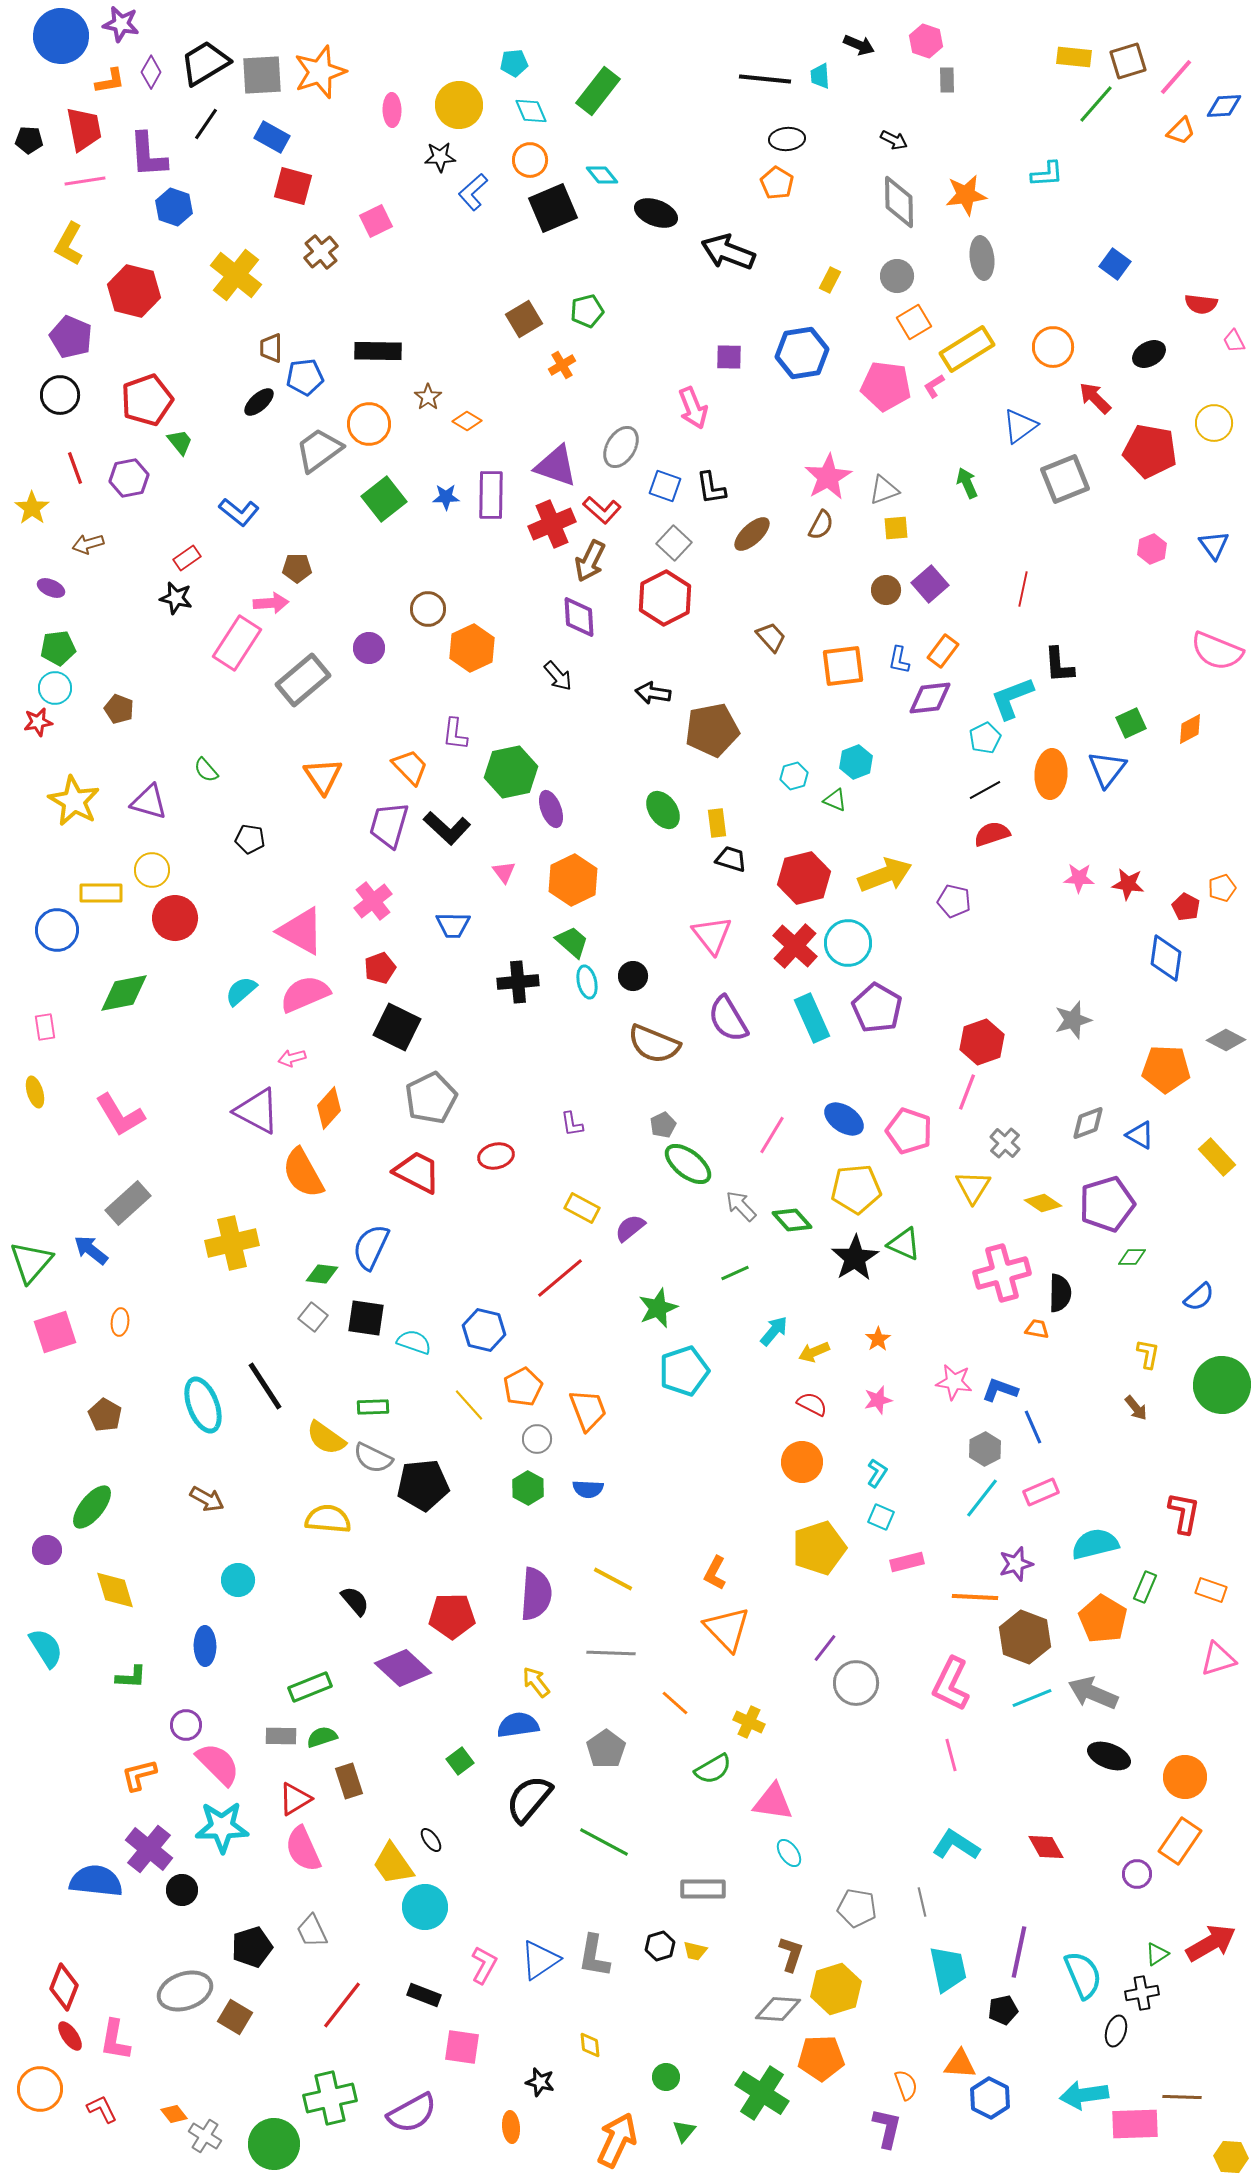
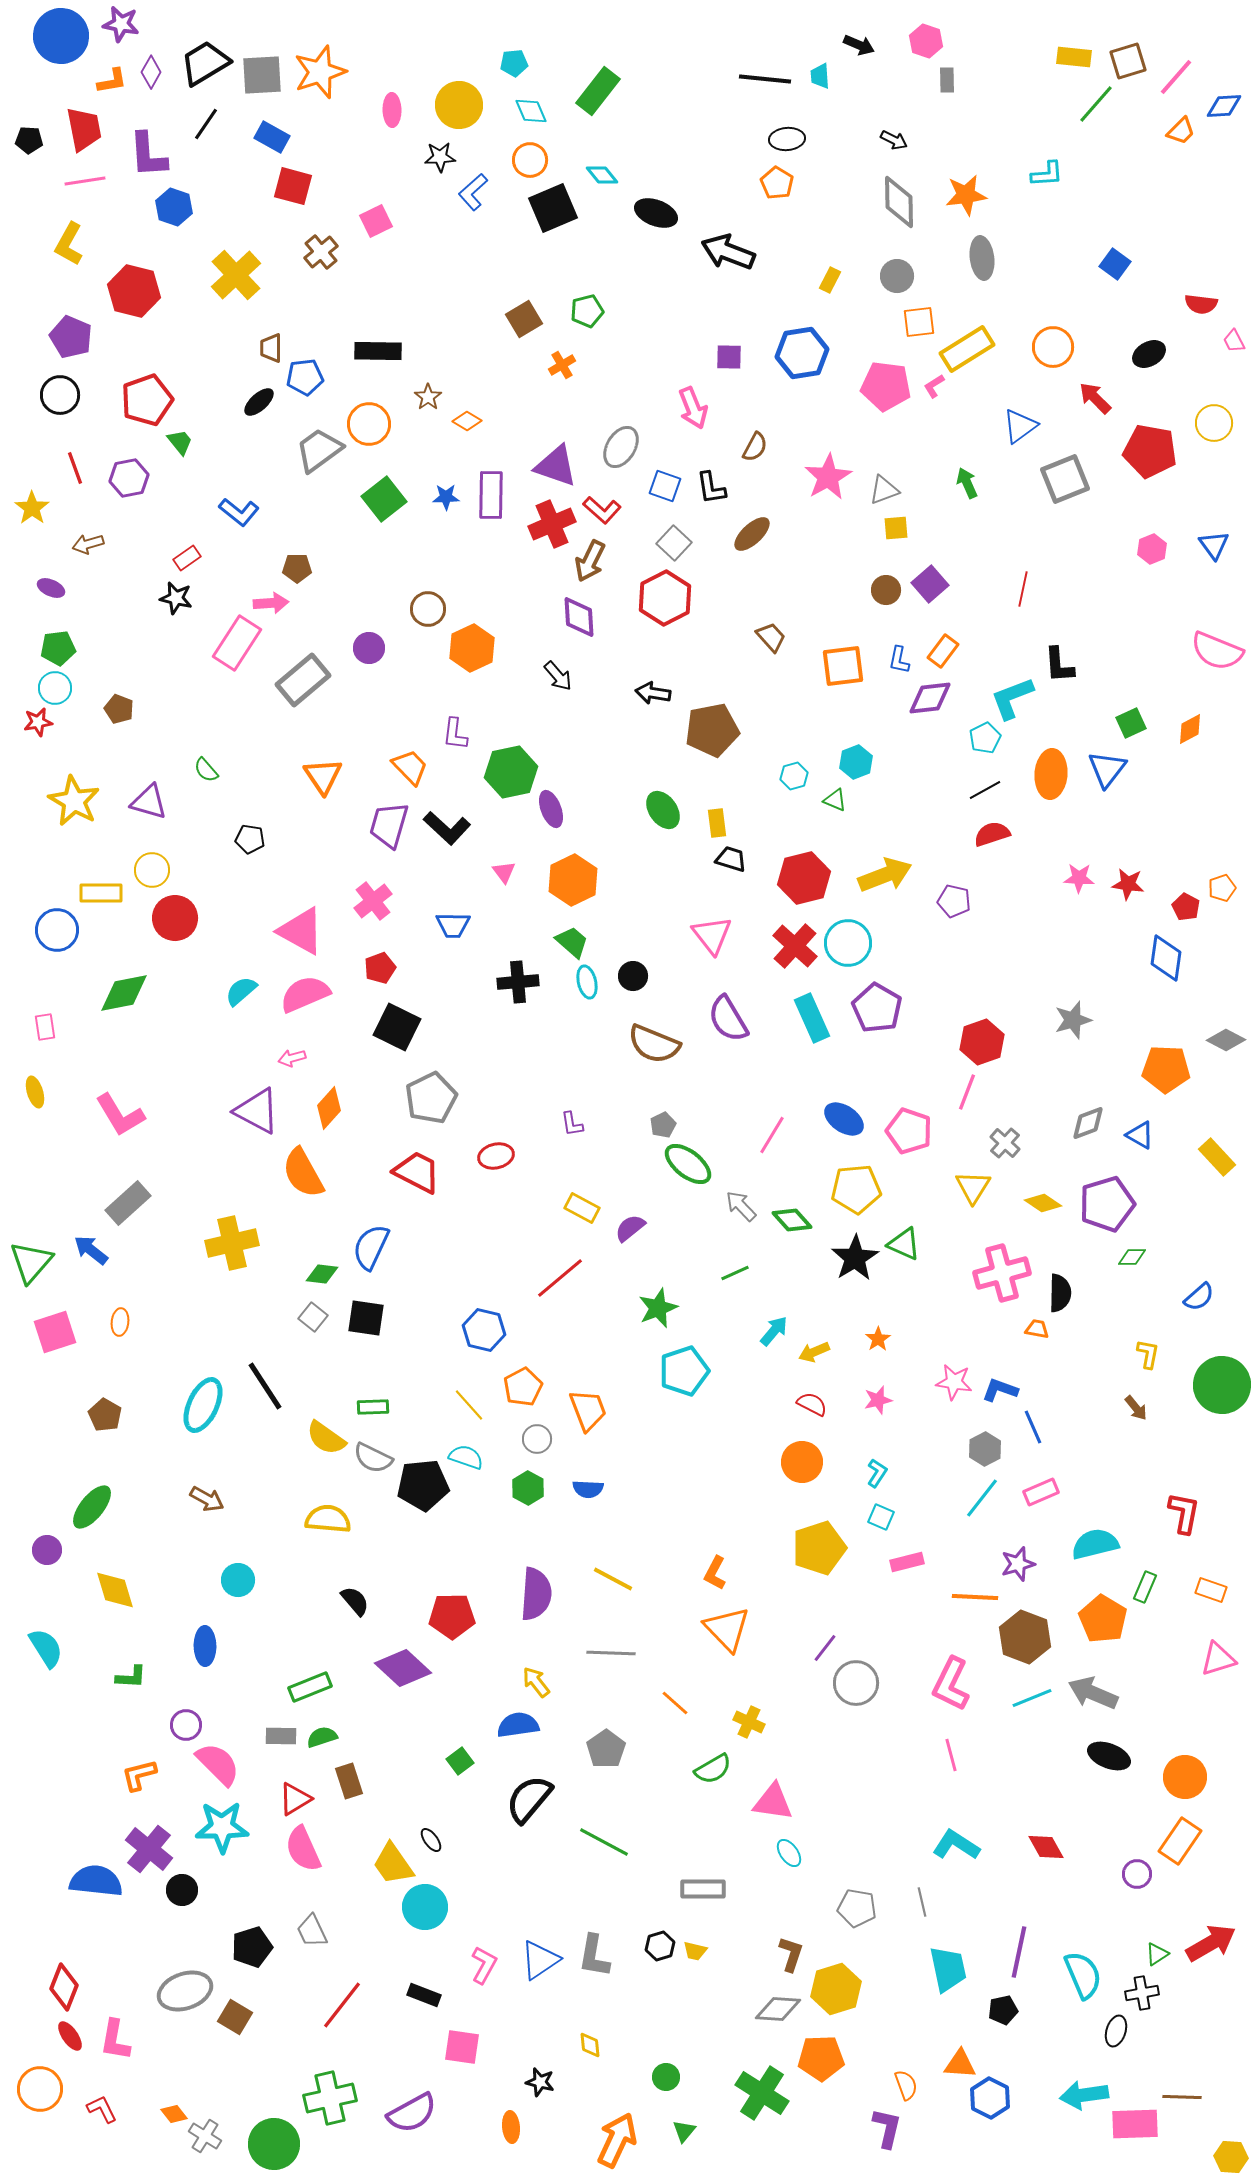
orange L-shape at (110, 81): moved 2 px right
yellow cross at (236, 275): rotated 9 degrees clockwise
orange square at (914, 322): moved 5 px right; rotated 24 degrees clockwise
brown semicircle at (821, 525): moved 66 px left, 78 px up
cyan semicircle at (414, 1342): moved 52 px right, 115 px down
cyan ellipse at (203, 1405): rotated 46 degrees clockwise
purple star at (1016, 1564): moved 2 px right
